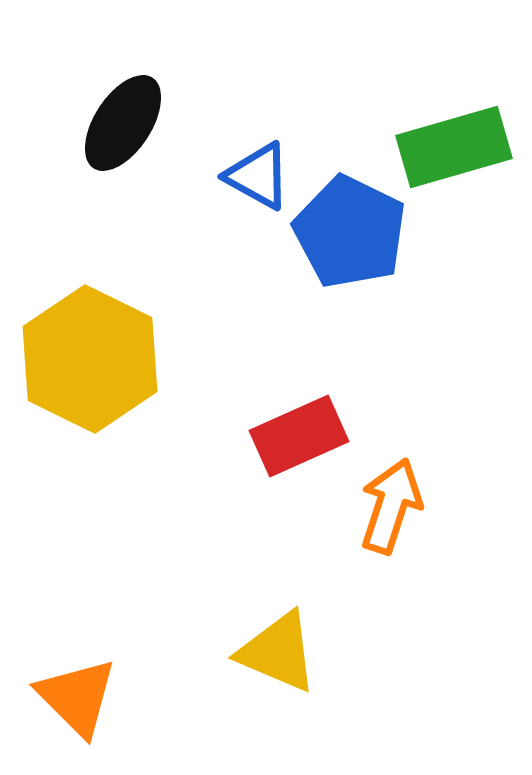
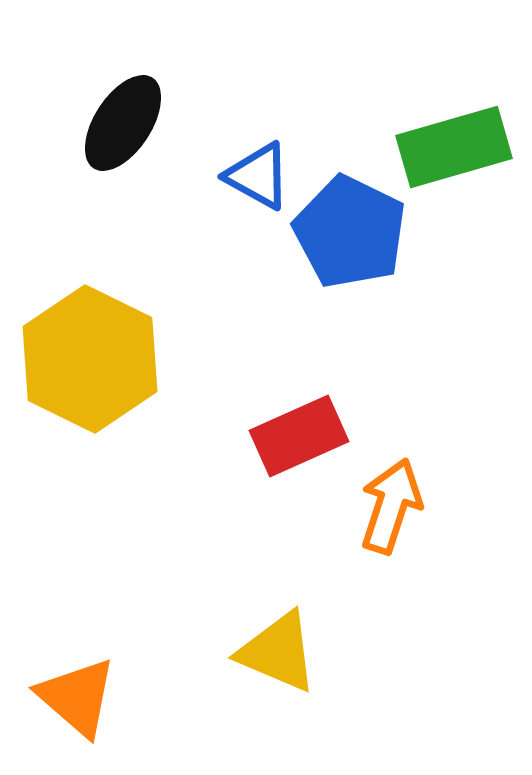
orange triangle: rotated 4 degrees counterclockwise
